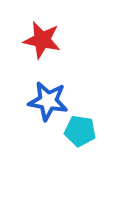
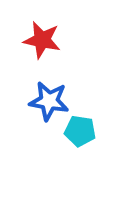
blue star: moved 1 px right
